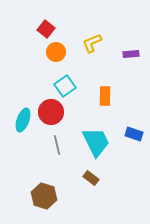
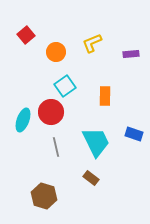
red square: moved 20 px left, 6 px down; rotated 12 degrees clockwise
gray line: moved 1 px left, 2 px down
